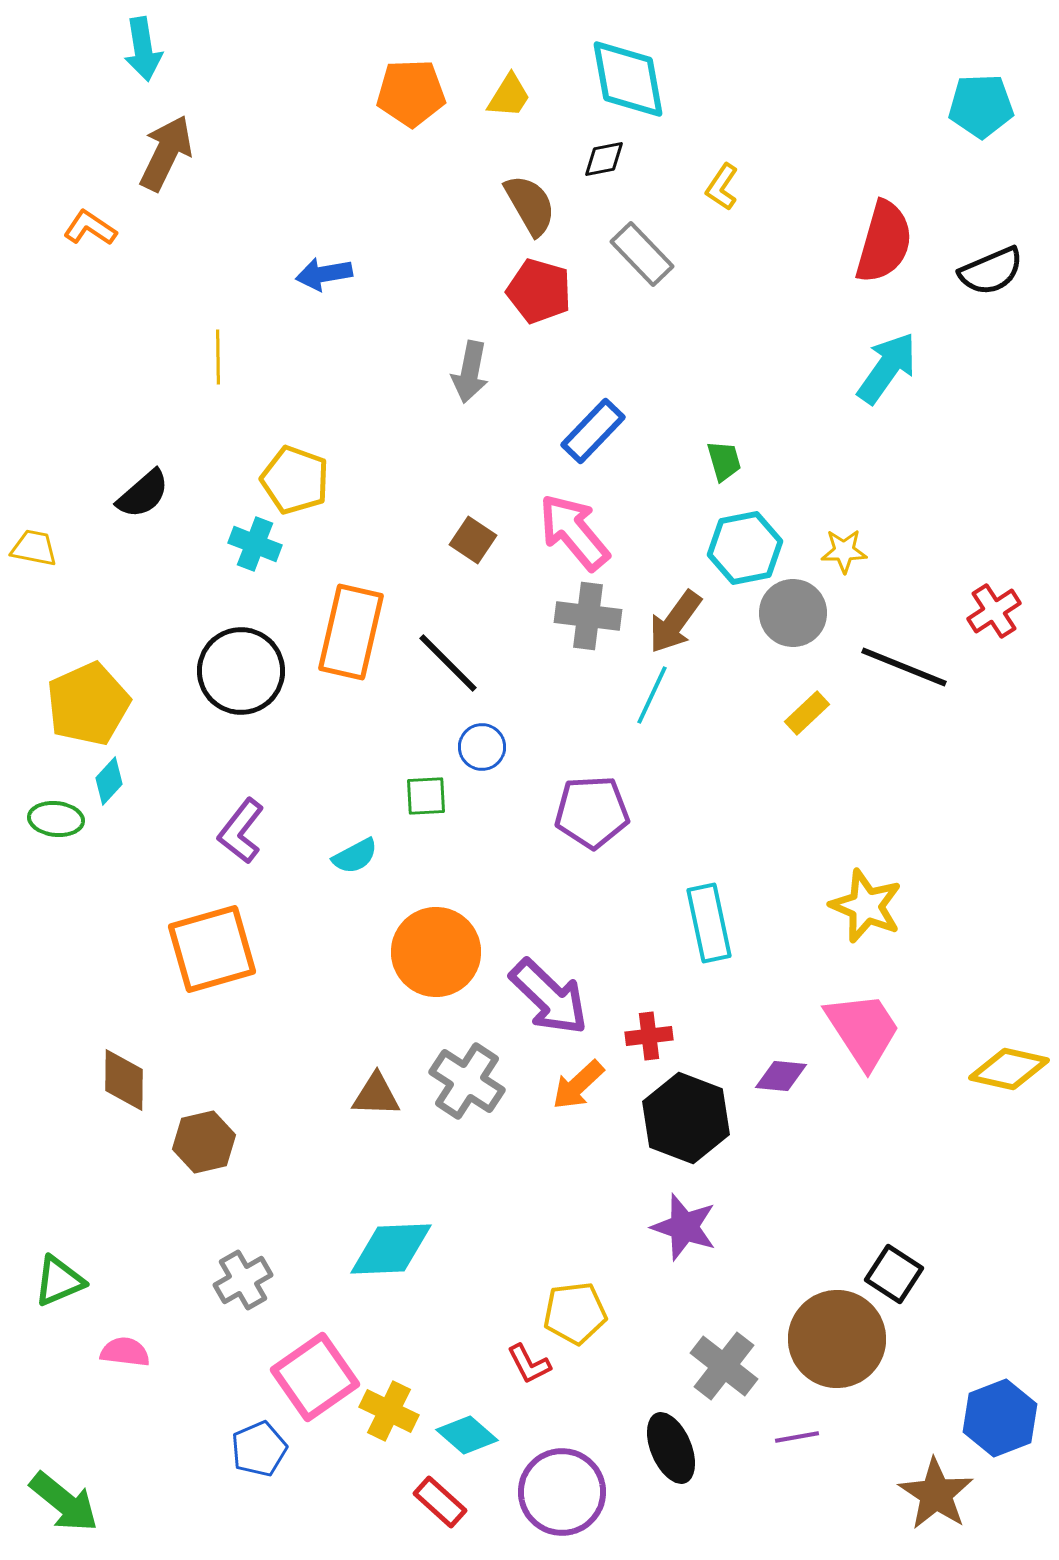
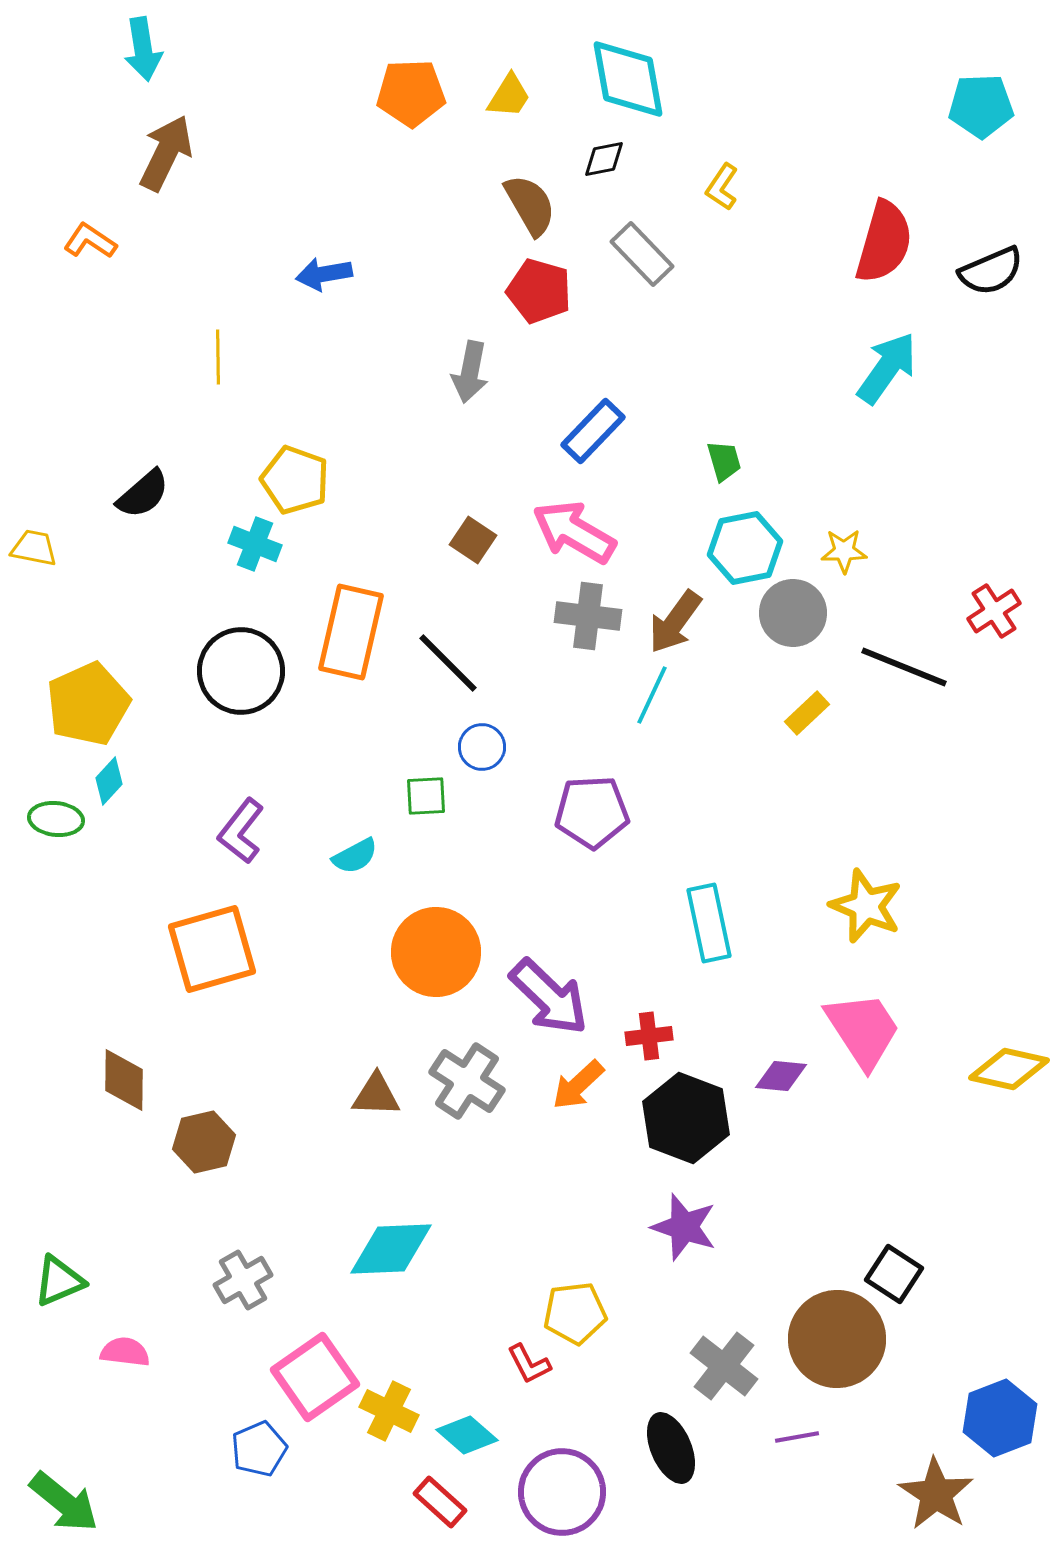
orange L-shape at (90, 228): moved 13 px down
pink arrow at (574, 532): rotated 20 degrees counterclockwise
